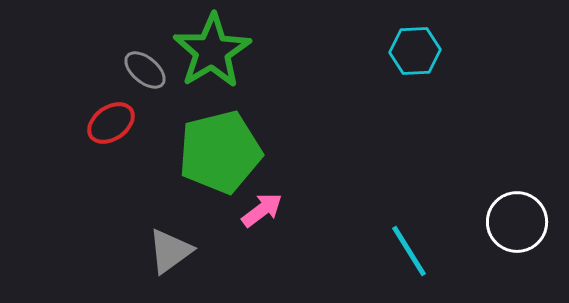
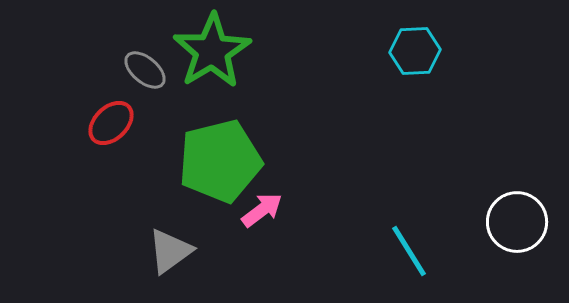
red ellipse: rotated 9 degrees counterclockwise
green pentagon: moved 9 px down
